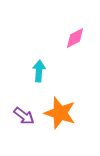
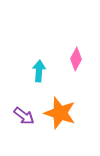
pink diamond: moved 1 px right, 21 px down; rotated 35 degrees counterclockwise
